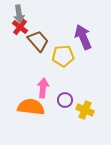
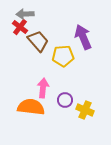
gray arrow: moved 6 px right; rotated 96 degrees clockwise
